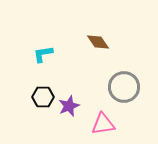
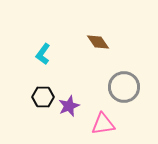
cyan L-shape: rotated 45 degrees counterclockwise
